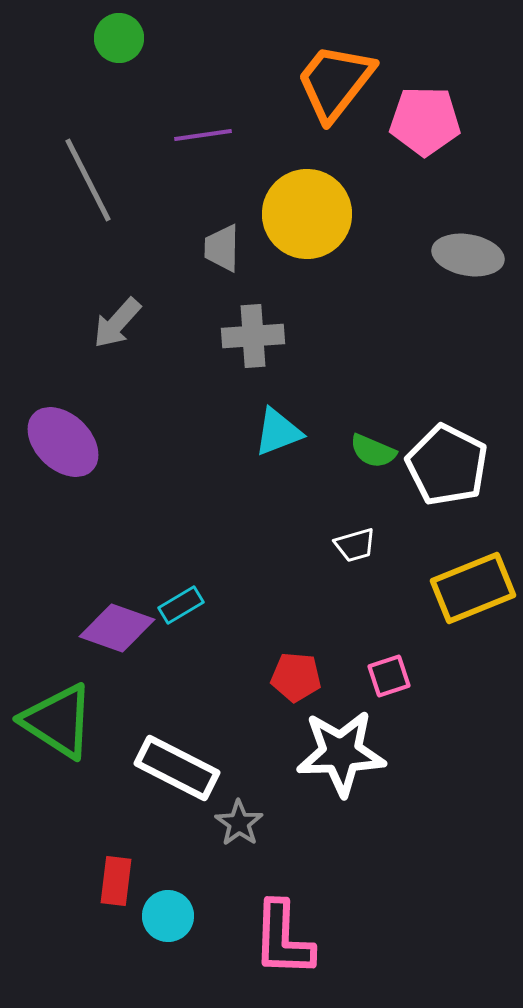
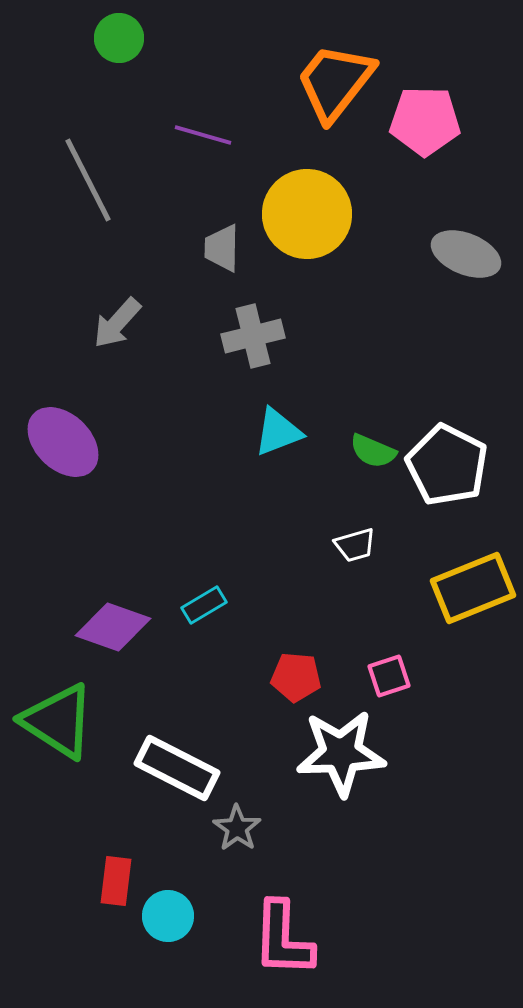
purple line: rotated 24 degrees clockwise
gray ellipse: moved 2 px left, 1 px up; rotated 12 degrees clockwise
gray cross: rotated 10 degrees counterclockwise
cyan rectangle: moved 23 px right
purple diamond: moved 4 px left, 1 px up
gray star: moved 2 px left, 5 px down
